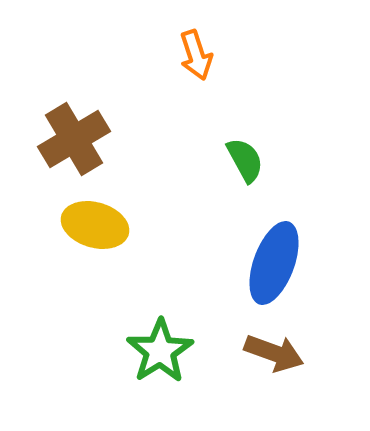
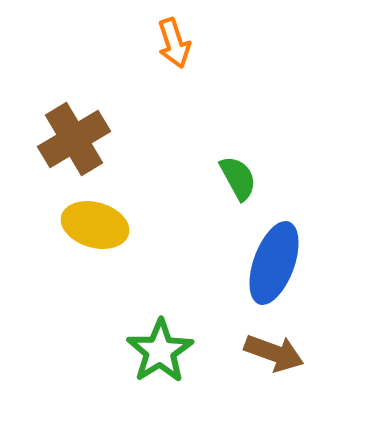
orange arrow: moved 22 px left, 12 px up
green semicircle: moved 7 px left, 18 px down
